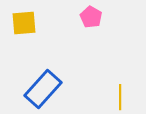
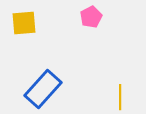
pink pentagon: rotated 15 degrees clockwise
